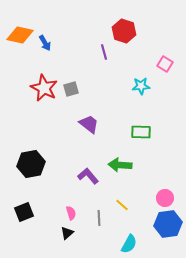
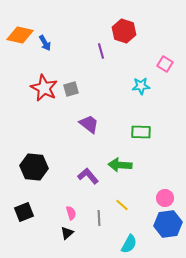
purple line: moved 3 px left, 1 px up
black hexagon: moved 3 px right, 3 px down; rotated 16 degrees clockwise
